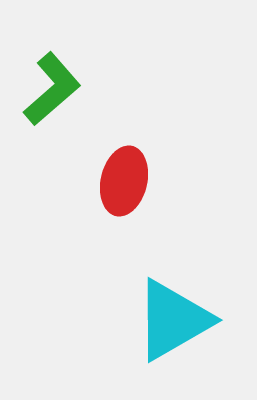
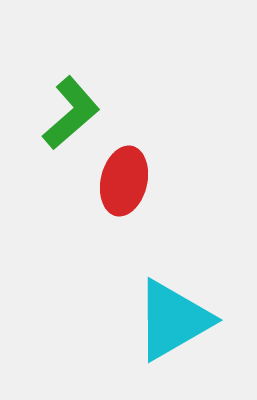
green L-shape: moved 19 px right, 24 px down
